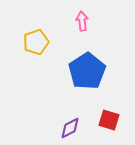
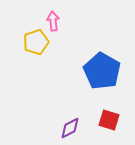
pink arrow: moved 29 px left
blue pentagon: moved 15 px right; rotated 9 degrees counterclockwise
